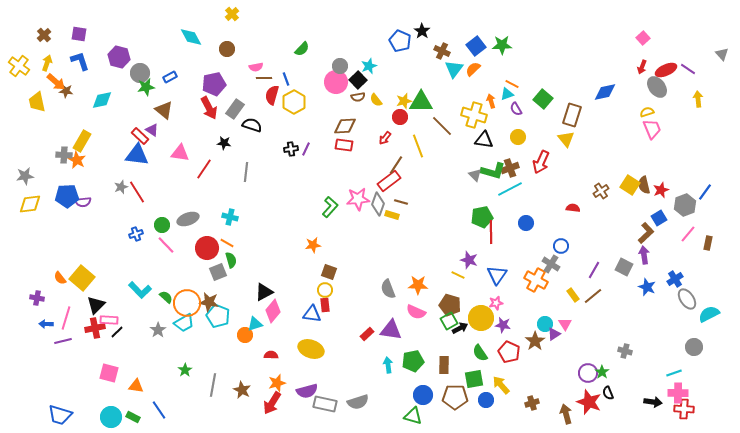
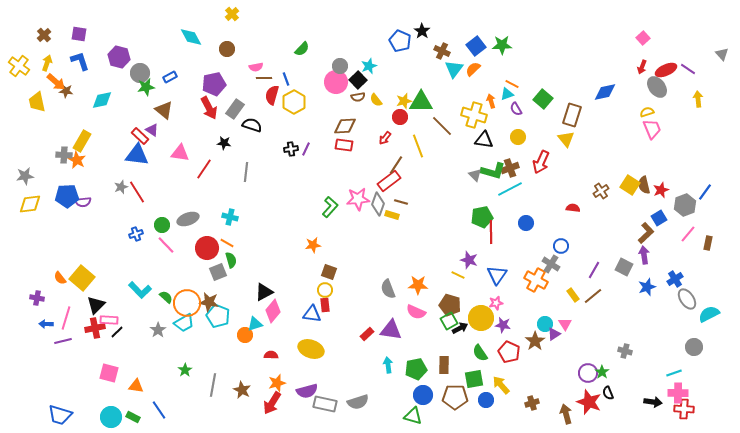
blue star at (647, 287): rotated 30 degrees clockwise
green pentagon at (413, 361): moved 3 px right, 8 px down
